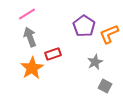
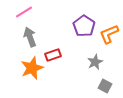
pink line: moved 3 px left, 2 px up
red rectangle: moved 1 px down
orange star: rotated 10 degrees clockwise
